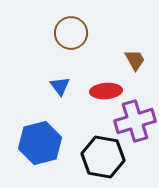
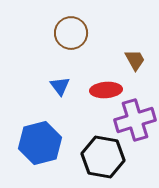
red ellipse: moved 1 px up
purple cross: moved 1 px up
